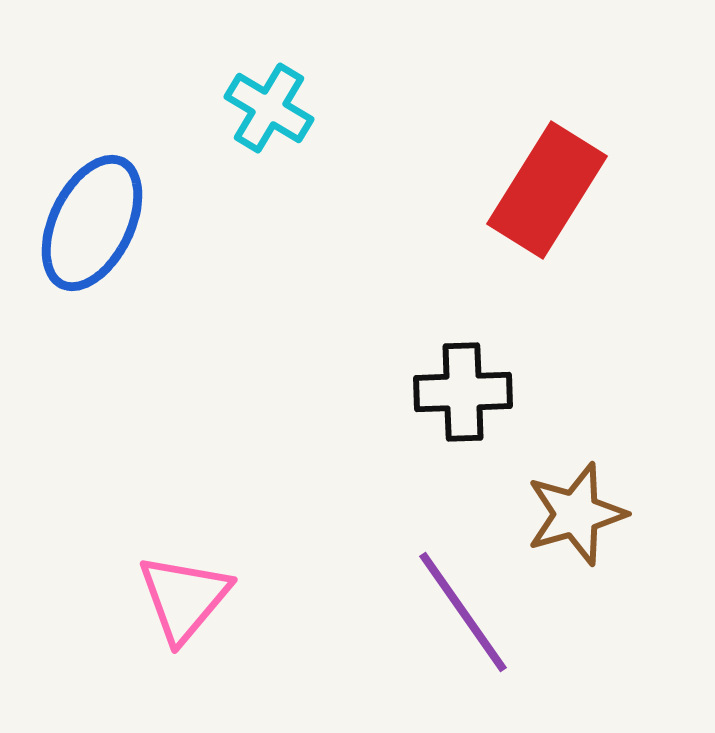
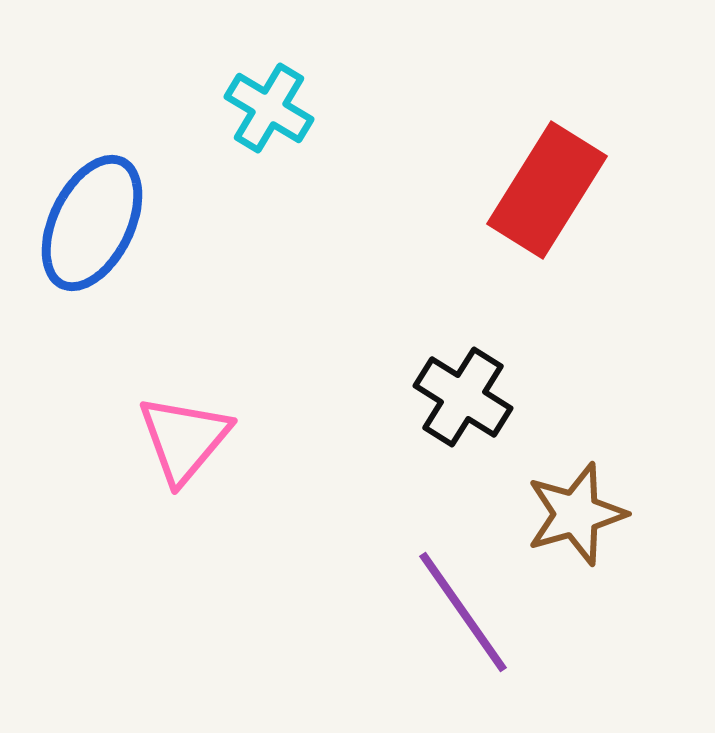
black cross: moved 5 px down; rotated 34 degrees clockwise
pink triangle: moved 159 px up
